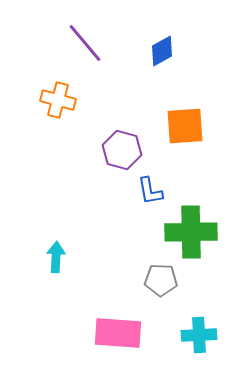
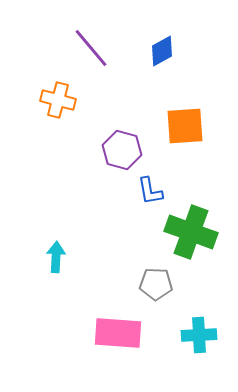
purple line: moved 6 px right, 5 px down
green cross: rotated 21 degrees clockwise
gray pentagon: moved 5 px left, 4 px down
